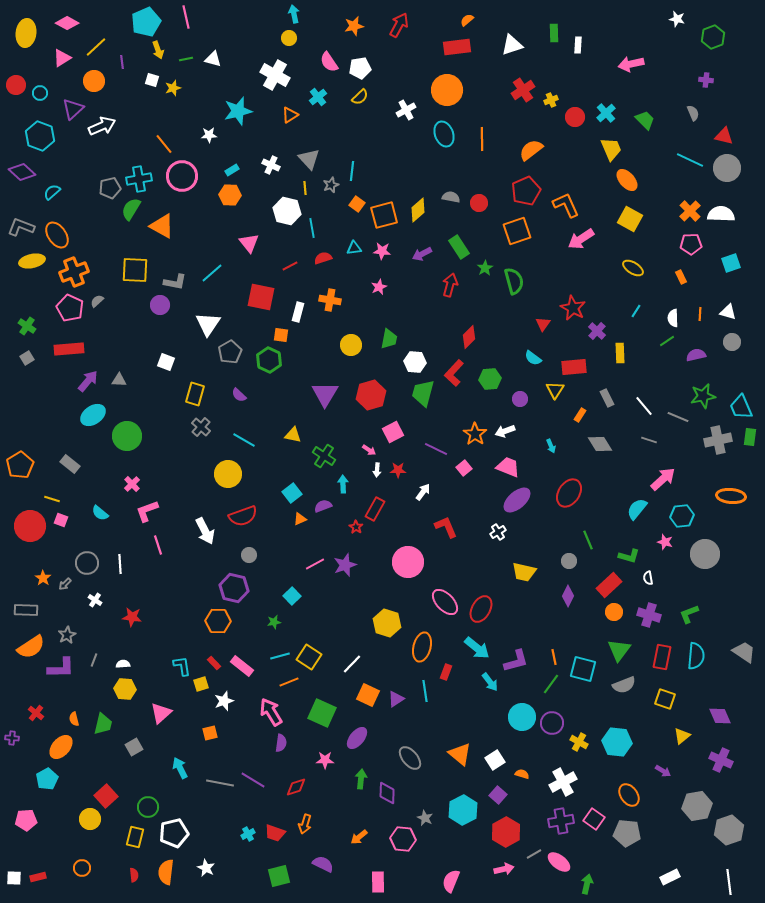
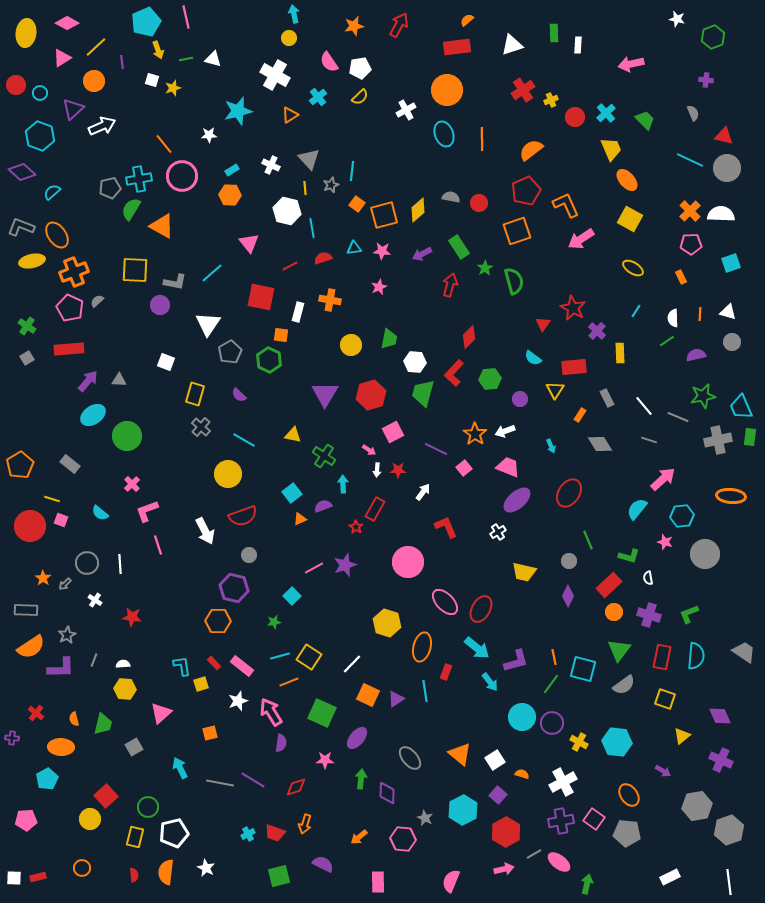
pink line at (315, 564): moved 1 px left, 4 px down
gray semicircle at (624, 685): rotated 15 degrees counterclockwise
white star at (224, 701): moved 14 px right
orange ellipse at (61, 747): rotated 50 degrees clockwise
